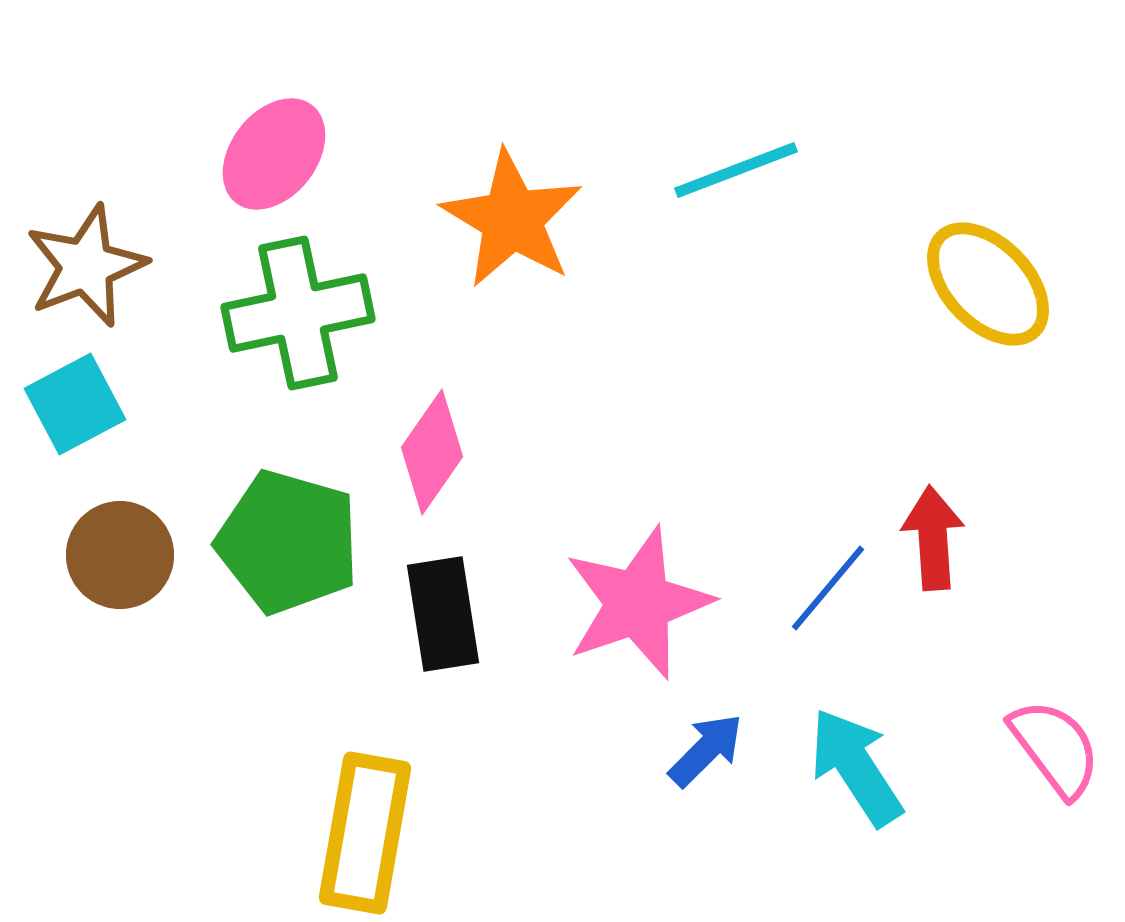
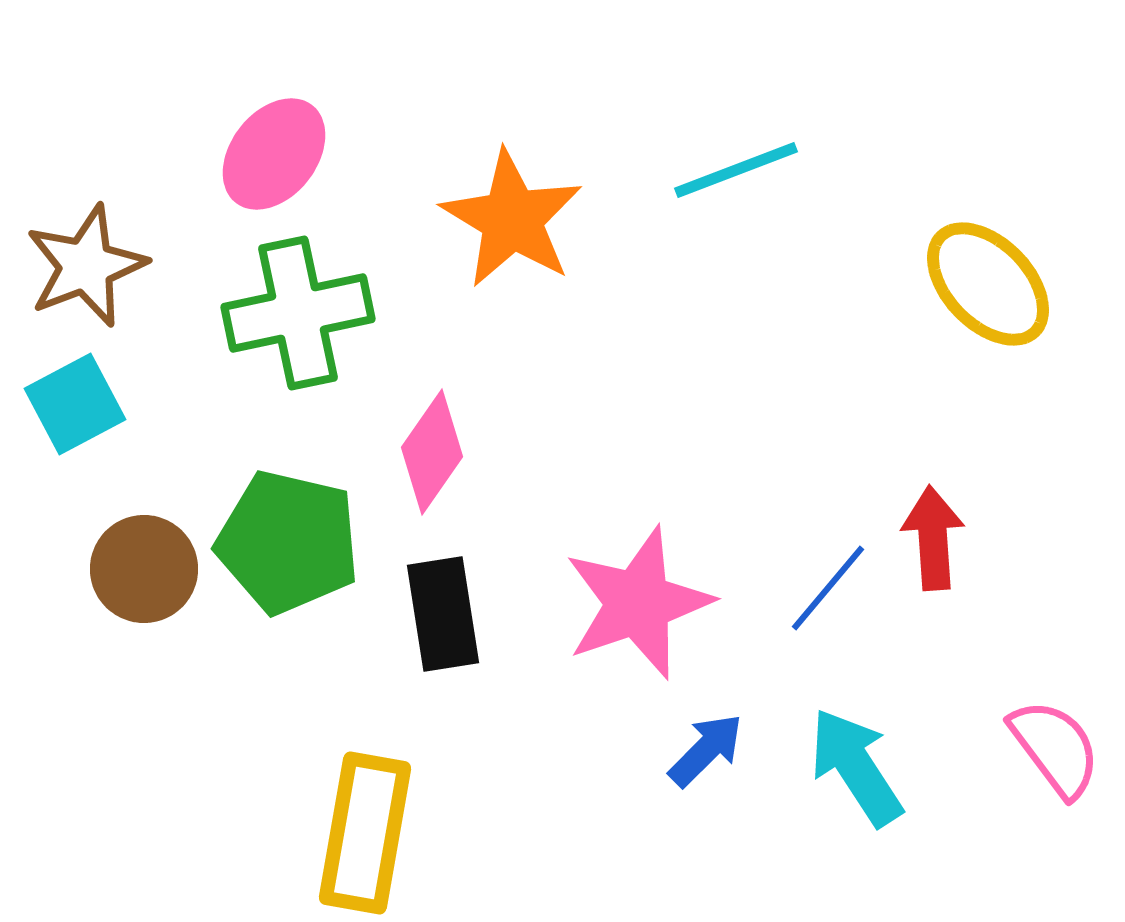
green pentagon: rotated 3 degrees counterclockwise
brown circle: moved 24 px right, 14 px down
